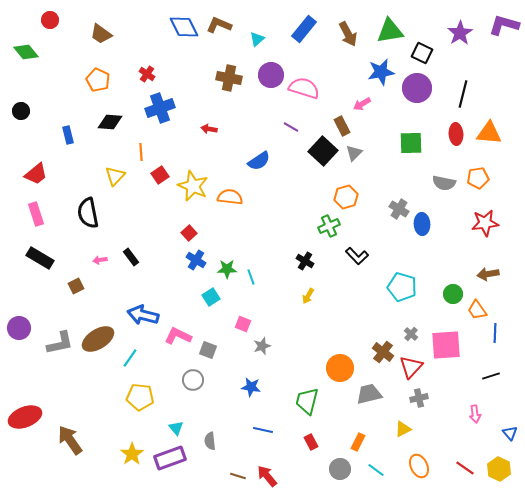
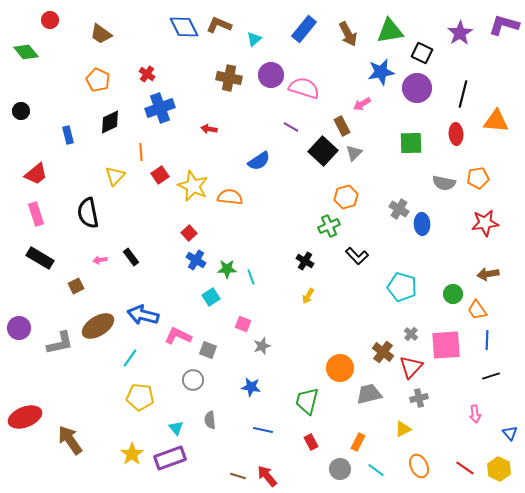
cyan triangle at (257, 39): moved 3 px left
black diamond at (110, 122): rotated 30 degrees counterclockwise
orange triangle at (489, 133): moved 7 px right, 12 px up
blue line at (495, 333): moved 8 px left, 7 px down
brown ellipse at (98, 339): moved 13 px up
gray semicircle at (210, 441): moved 21 px up
